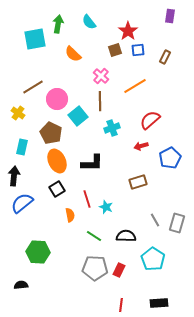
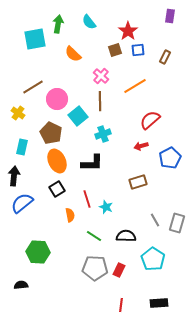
cyan cross at (112, 128): moved 9 px left, 6 px down
